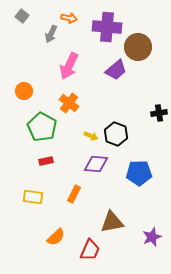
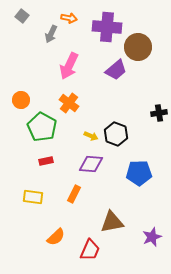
orange circle: moved 3 px left, 9 px down
purple diamond: moved 5 px left
